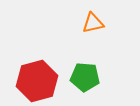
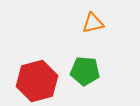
green pentagon: moved 6 px up
